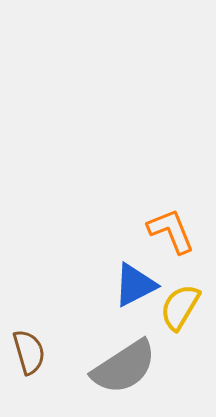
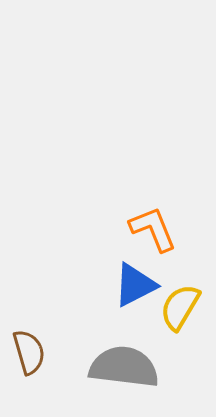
orange L-shape: moved 18 px left, 2 px up
gray semicircle: rotated 140 degrees counterclockwise
